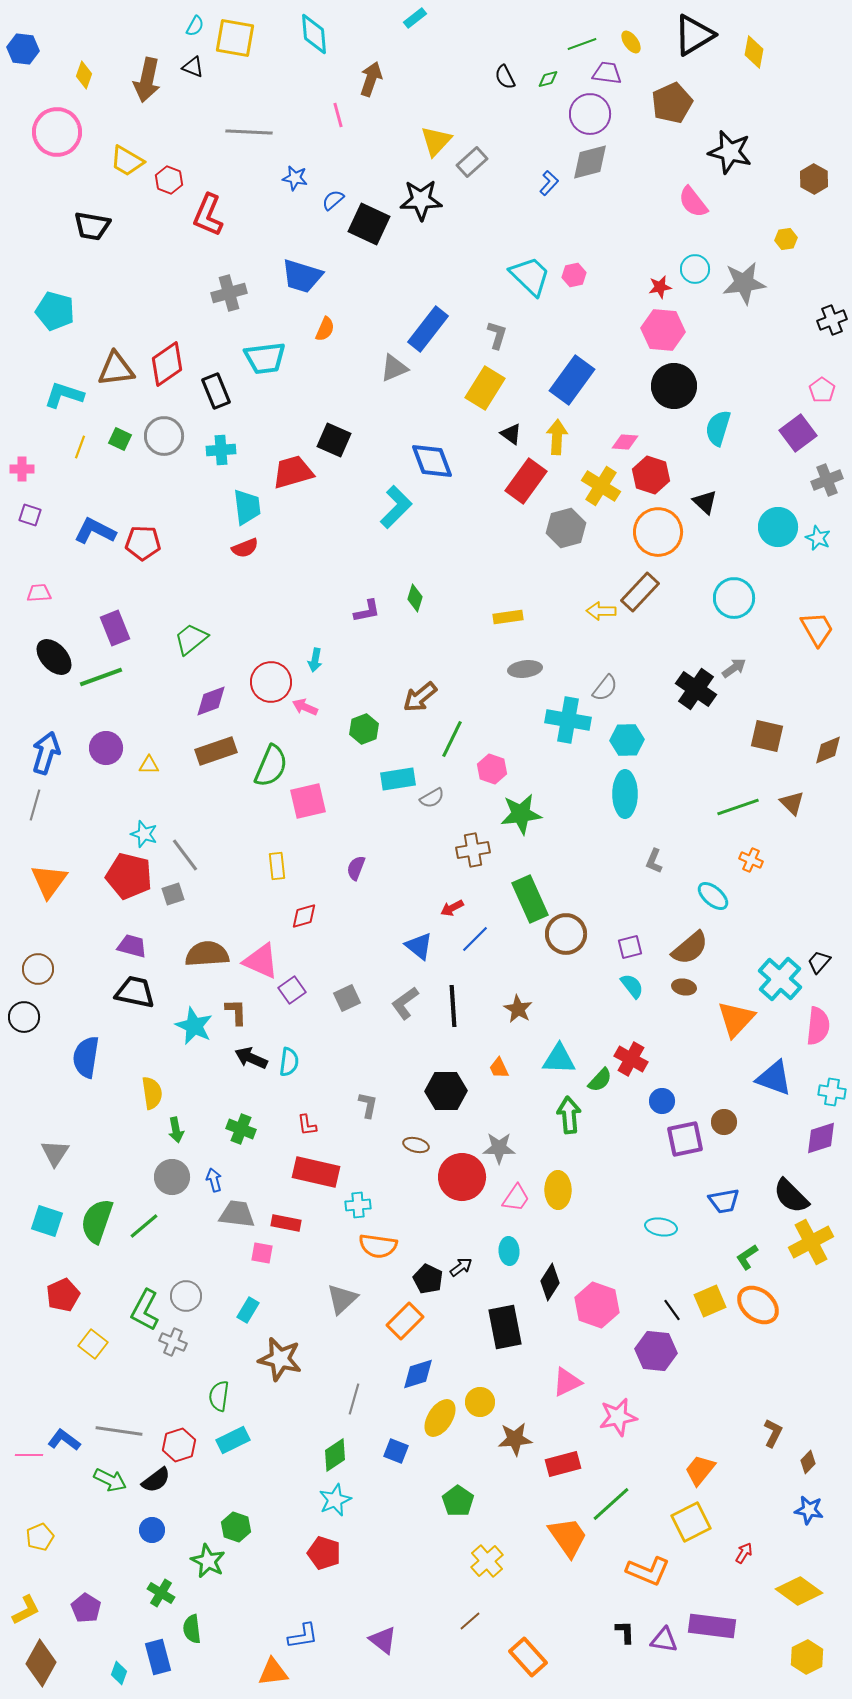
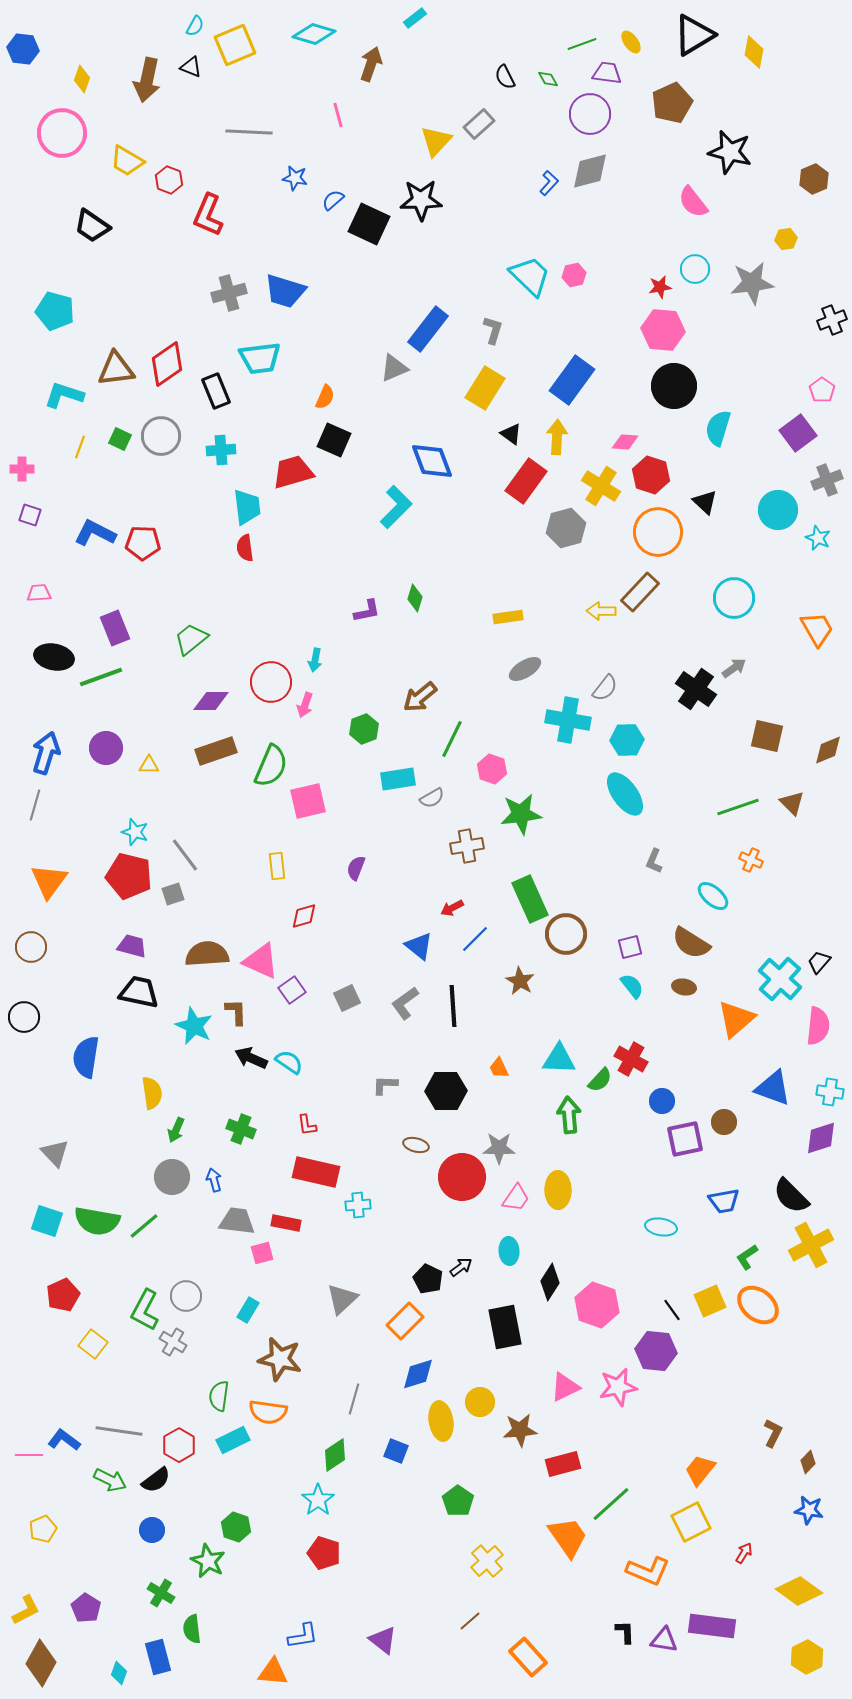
cyan diamond at (314, 34): rotated 69 degrees counterclockwise
yellow square at (235, 38): moved 7 px down; rotated 33 degrees counterclockwise
black triangle at (193, 67): moved 2 px left
yellow diamond at (84, 75): moved 2 px left, 4 px down
brown arrow at (371, 79): moved 15 px up
green diamond at (548, 79): rotated 75 degrees clockwise
pink circle at (57, 132): moved 5 px right, 1 px down
gray rectangle at (472, 162): moved 7 px right, 38 px up
gray diamond at (590, 162): moved 9 px down
brown hexagon at (814, 179): rotated 8 degrees clockwise
black trapezoid at (92, 226): rotated 24 degrees clockwise
blue trapezoid at (302, 276): moved 17 px left, 15 px down
gray star at (744, 283): moved 8 px right
orange semicircle at (325, 329): moved 68 px down
gray L-shape at (497, 335): moved 4 px left, 5 px up
cyan trapezoid at (265, 358): moved 5 px left
gray circle at (164, 436): moved 3 px left
cyan circle at (778, 527): moved 17 px up
blue L-shape at (95, 531): moved 2 px down
red semicircle at (245, 548): rotated 104 degrees clockwise
black ellipse at (54, 657): rotated 36 degrees counterclockwise
gray ellipse at (525, 669): rotated 24 degrees counterclockwise
purple diamond at (211, 701): rotated 21 degrees clockwise
pink arrow at (305, 707): moved 2 px up; rotated 95 degrees counterclockwise
cyan ellipse at (625, 794): rotated 36 degrees counterclockwise
cyan star at (144, 834): moved 9 px left, 2 px up
brown cross at (473, 850): moved 6 px left, 4 px up
brown semicircle at (690, 948): moved 1 px right, 5 px up; rotated 72 degrees clockwise
brown circle at (38, 969): moved 7 px left, 22 px up
black trapezoid at (135, 992): moved 4 px right
brown star at (518, 1009): moved 2 px right, 28 px up
orange triangle at (736, 1019): rotated 6 degrees clockwise
cyan semicircle at (289, 1062): rotated 64 degrees counterclockwise
blue triangle at (774, 1078): moved 1 px left, 10 px down
cyan cross at (832, 1092): moved 2 px left
gray L-shape at (368, 1105): moved 17 px right, 20 px up; rotated 100 degrees counterclockwise
green arrow at (176, 1130): rotated 35 degrees clockwise
gray triangle at (55, 1153): rotated 16 degrees counterclockwise
gray trapezoid at (237, 1214): moved 7 px down
green semicircle at (97, 1221): rotated 99 degrees counterclockwise
yellow cross at (811, 1242): moved 3 px down
orange semicircle at (378, 1246): moved 110 px left, 166 px down
pink square at (262, 1253): rotated 25 degrees counterclockwise
gray cross at (173, 1342): rotated 8 degrees clockwise
pink triangle at (567, 1382): moved 2 px left, 5 px down
pink star at (618, 1417): moved 30 px up
yellow ellipse at (440, 1418): moved 1 px right, 3 px down; rotated 42 degrees counterclockwise
brown star at (515, 1439): moved 5 px right, 9 px up
red hexagon at (179, 1445): rotated 12 degrees counterclockwise
cyan star at (335, 1500): moved 17 px left; rotated 12 degrees counterclockwise
yellow pentagon at (40, 1537): moved 3 px right, 8 px up
orange triangle at (273, 1672): rotated 12 degrees clockwise
